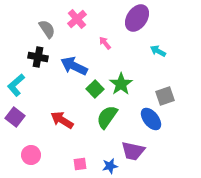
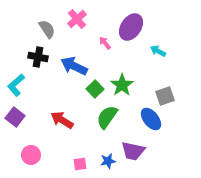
purple ellipse: moved 6 px left, 9 px down
green star: moved 1 px right, 1 px down
blue star: moved 2 px left, 5 px up
